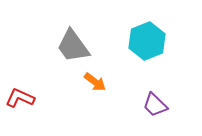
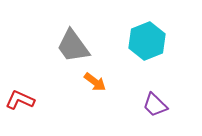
red L-shape: moved 2 px down
